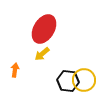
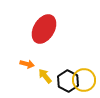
yellow arrow: moved 3 px right, 22 px down; rotated 91 degrees clockwise
orange arrow: moved 12 px right, 6 px up; rotated 96 degrees clockwise
black hexagon: rotated 20 degrees clockwise
